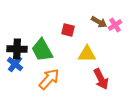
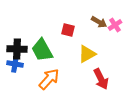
yellow triangle: rotated 30 degrees counterclockwise
blue cross: rotated 28 degrees counterclockwise
